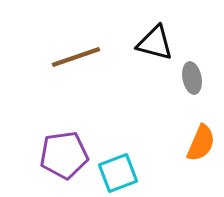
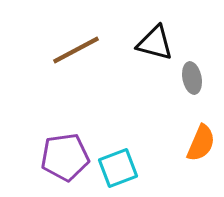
brown line: moved 7 px up; rotated 9 degrees counterclockwise
purple pentagon: moved 1 px right, 2 px down
cyan square: moved 5 px up
